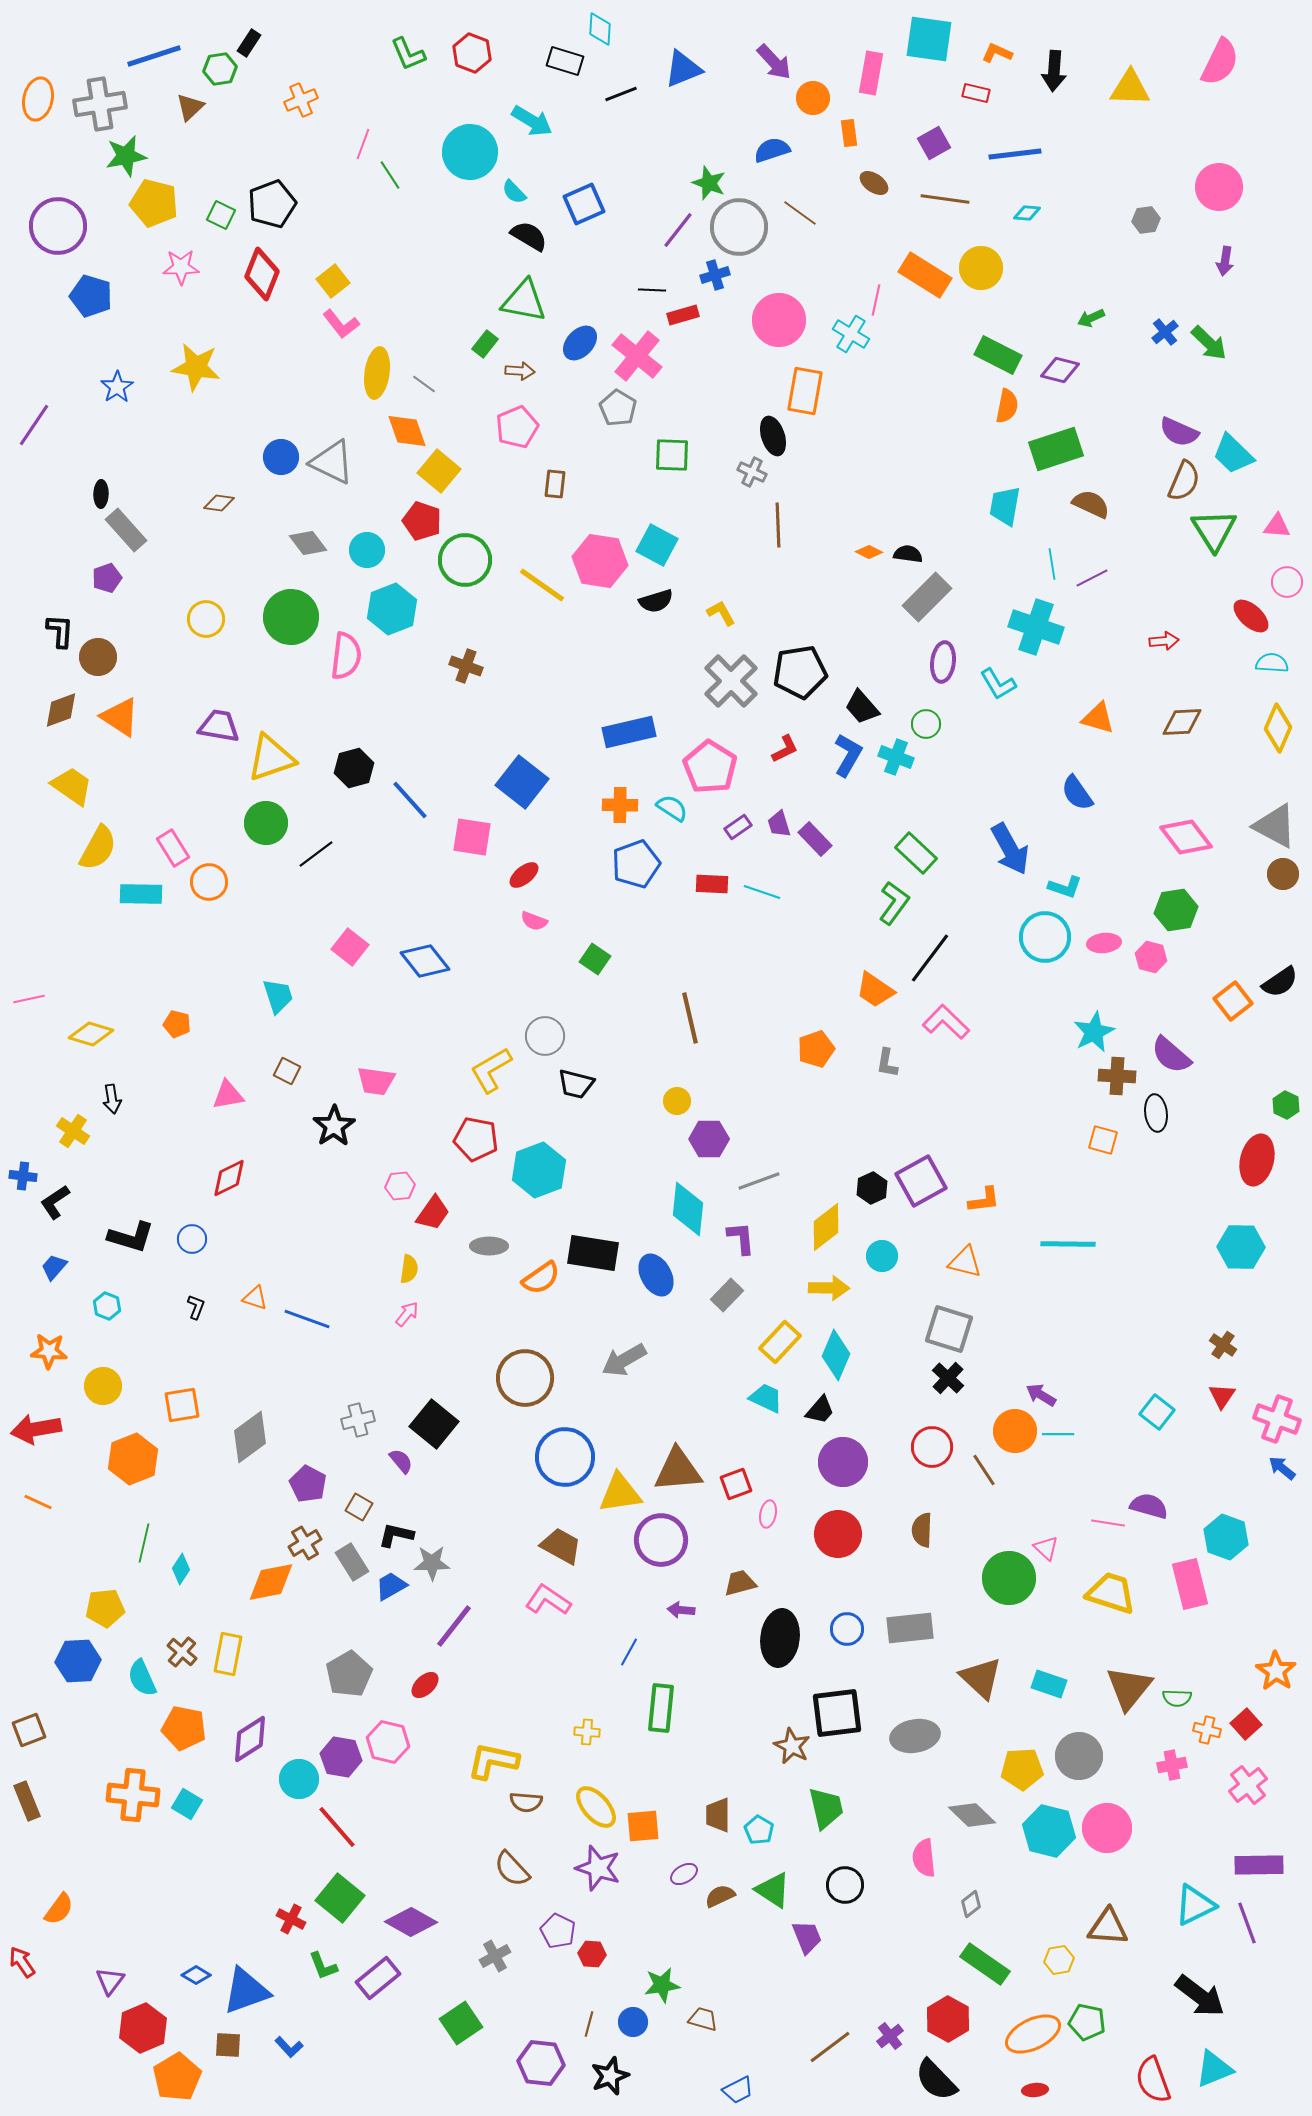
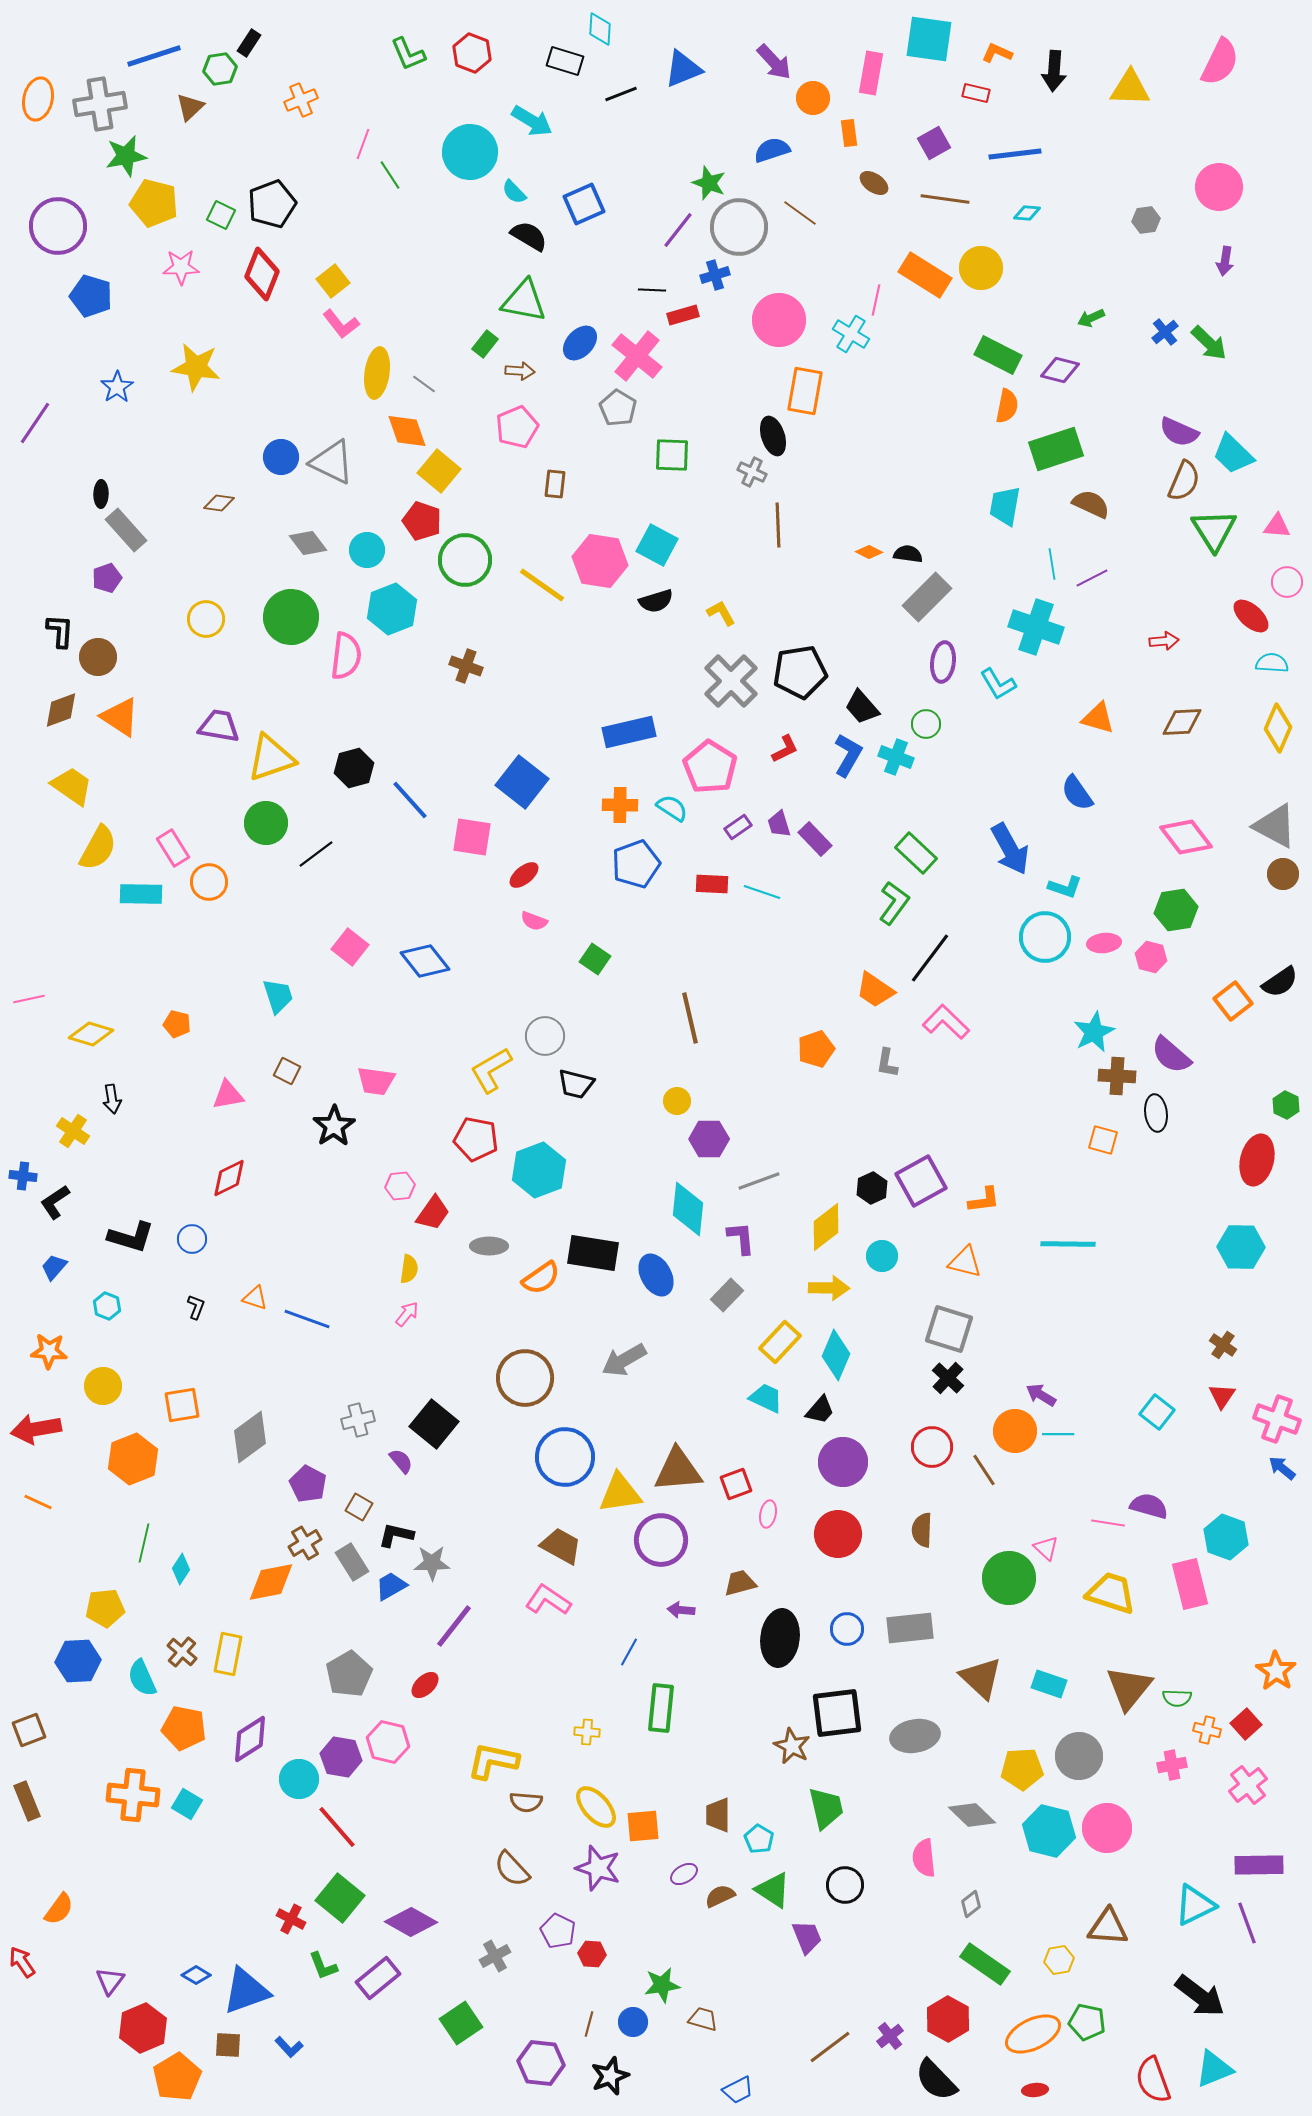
purple line at (34, 425): moved 1 px right, 2 px up
cyan pentagon at (759, 1830): moved 9 px down
